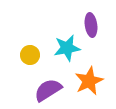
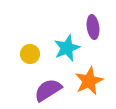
purple ellipse: moved 2 px right, 2 px down
cyan star: rotated 12 degrees counterclockwise
yellow circle: moved 1 px up
